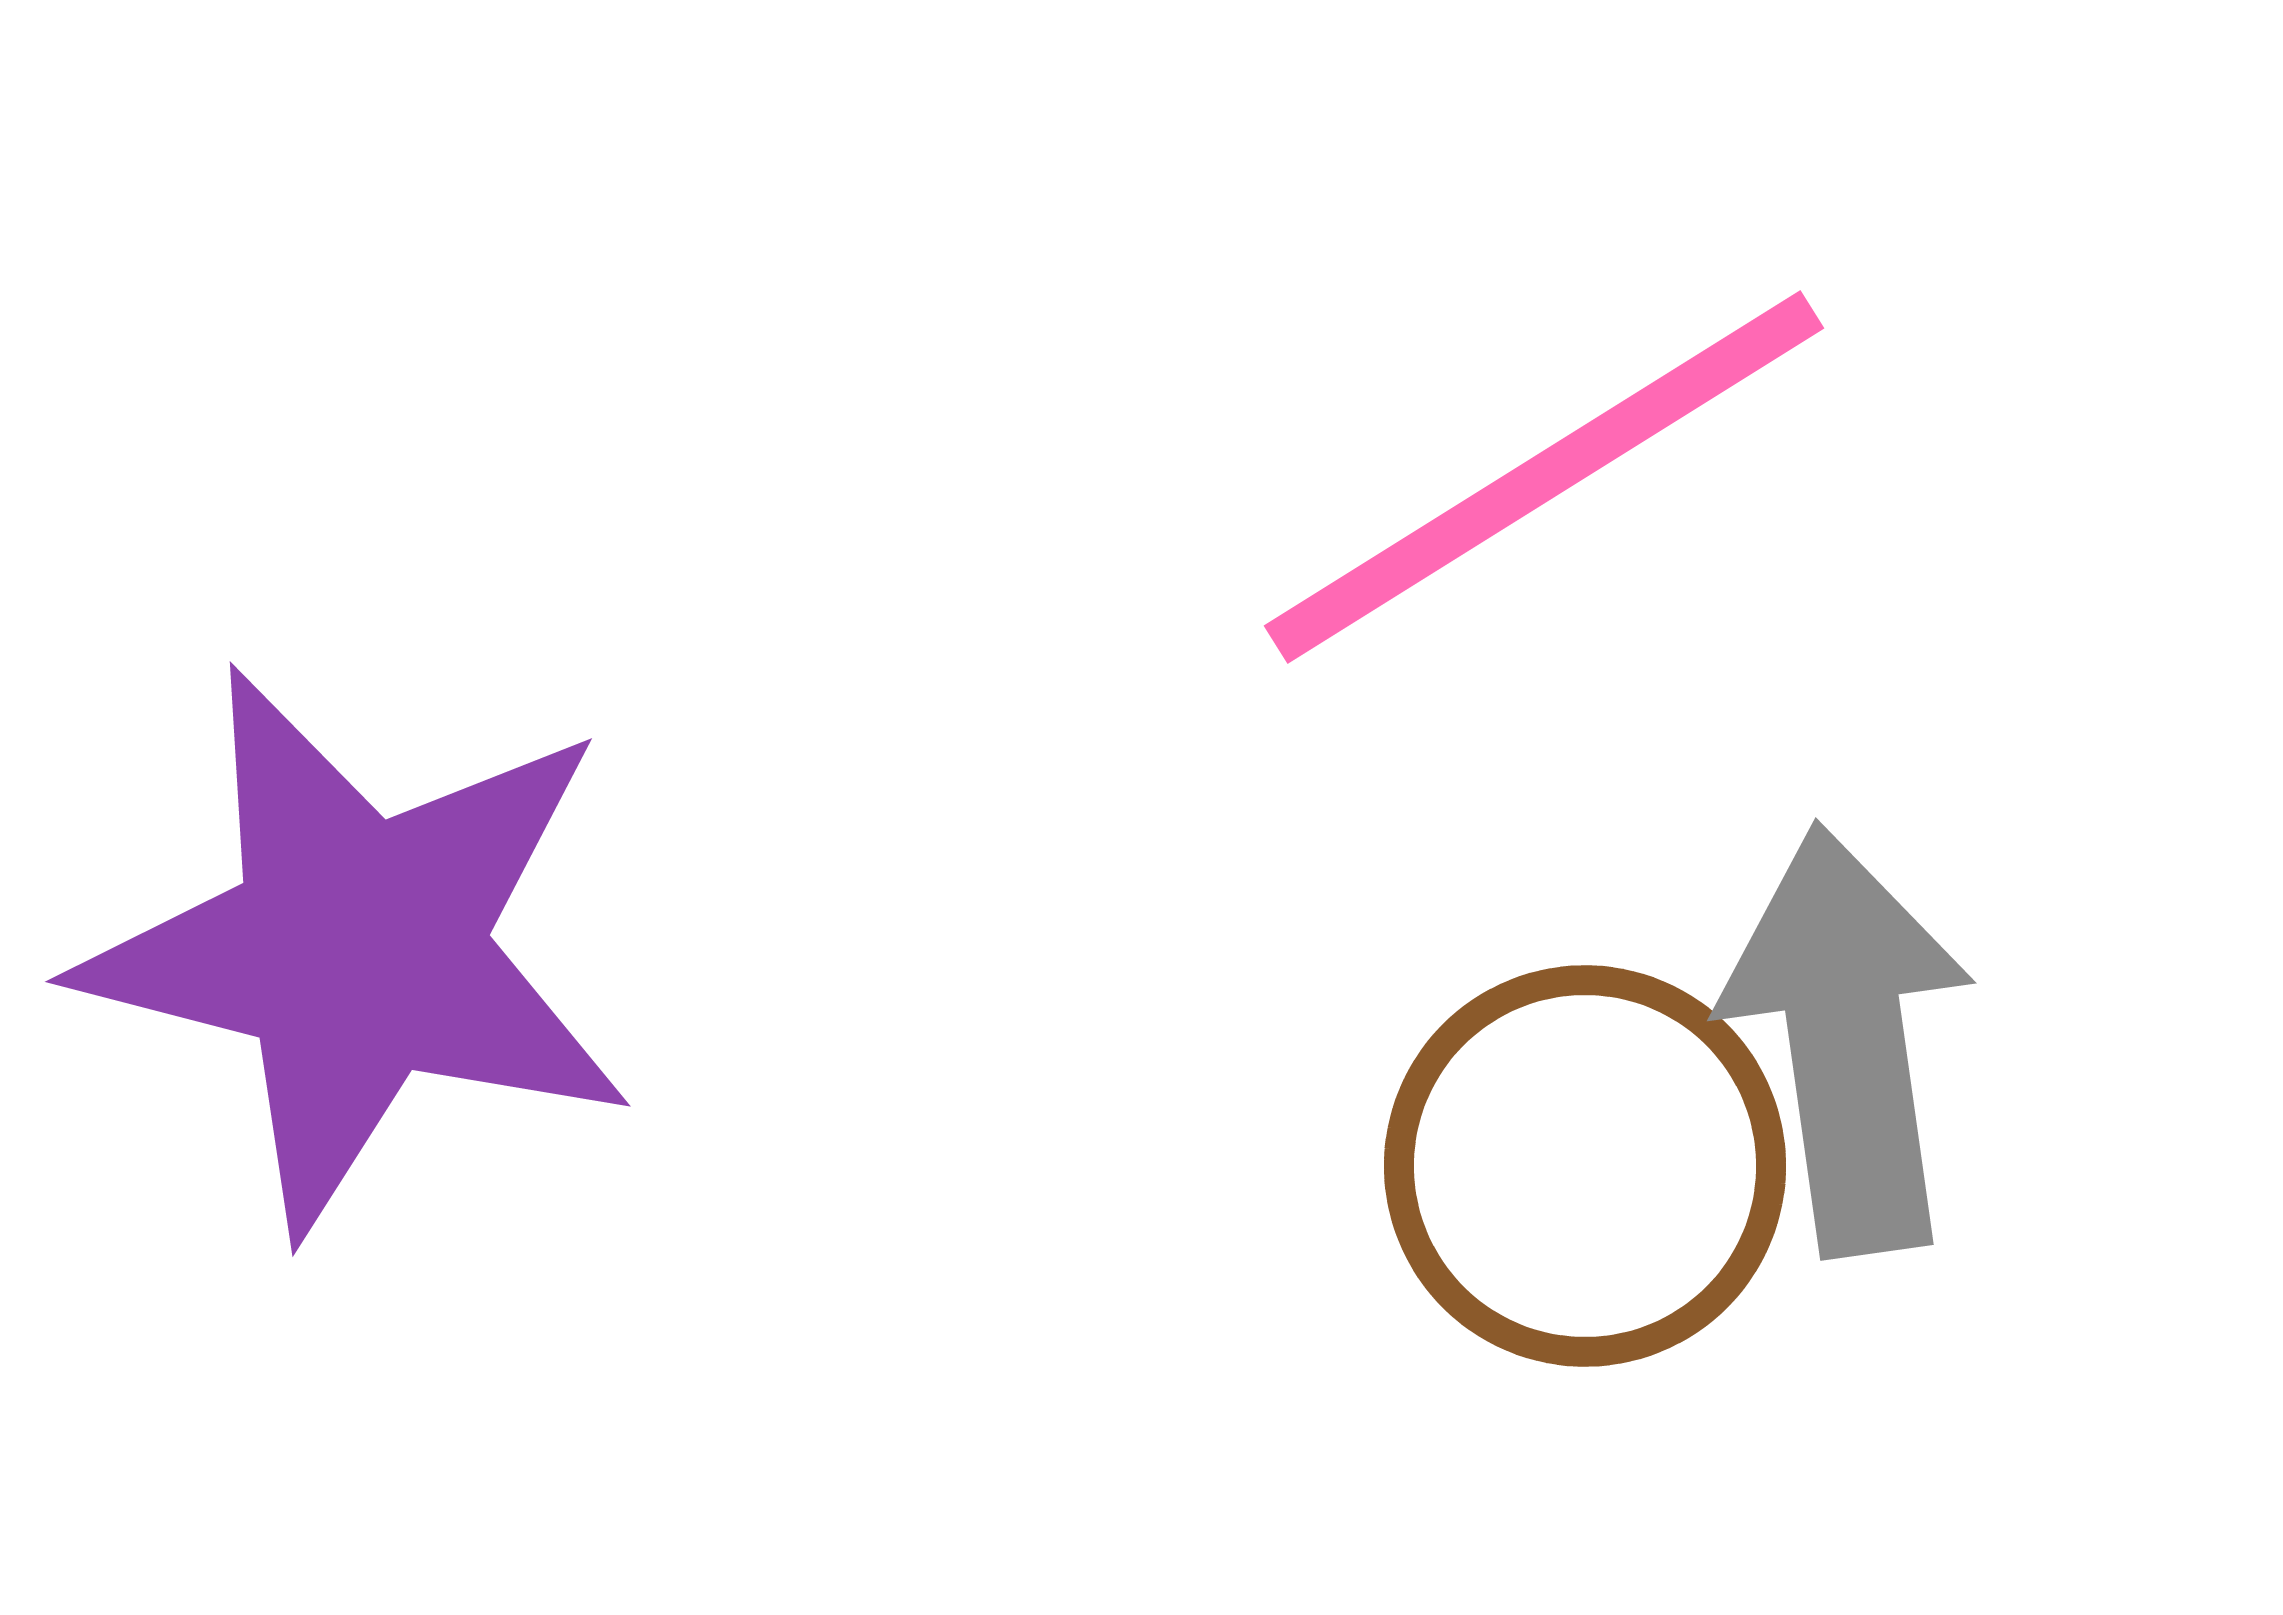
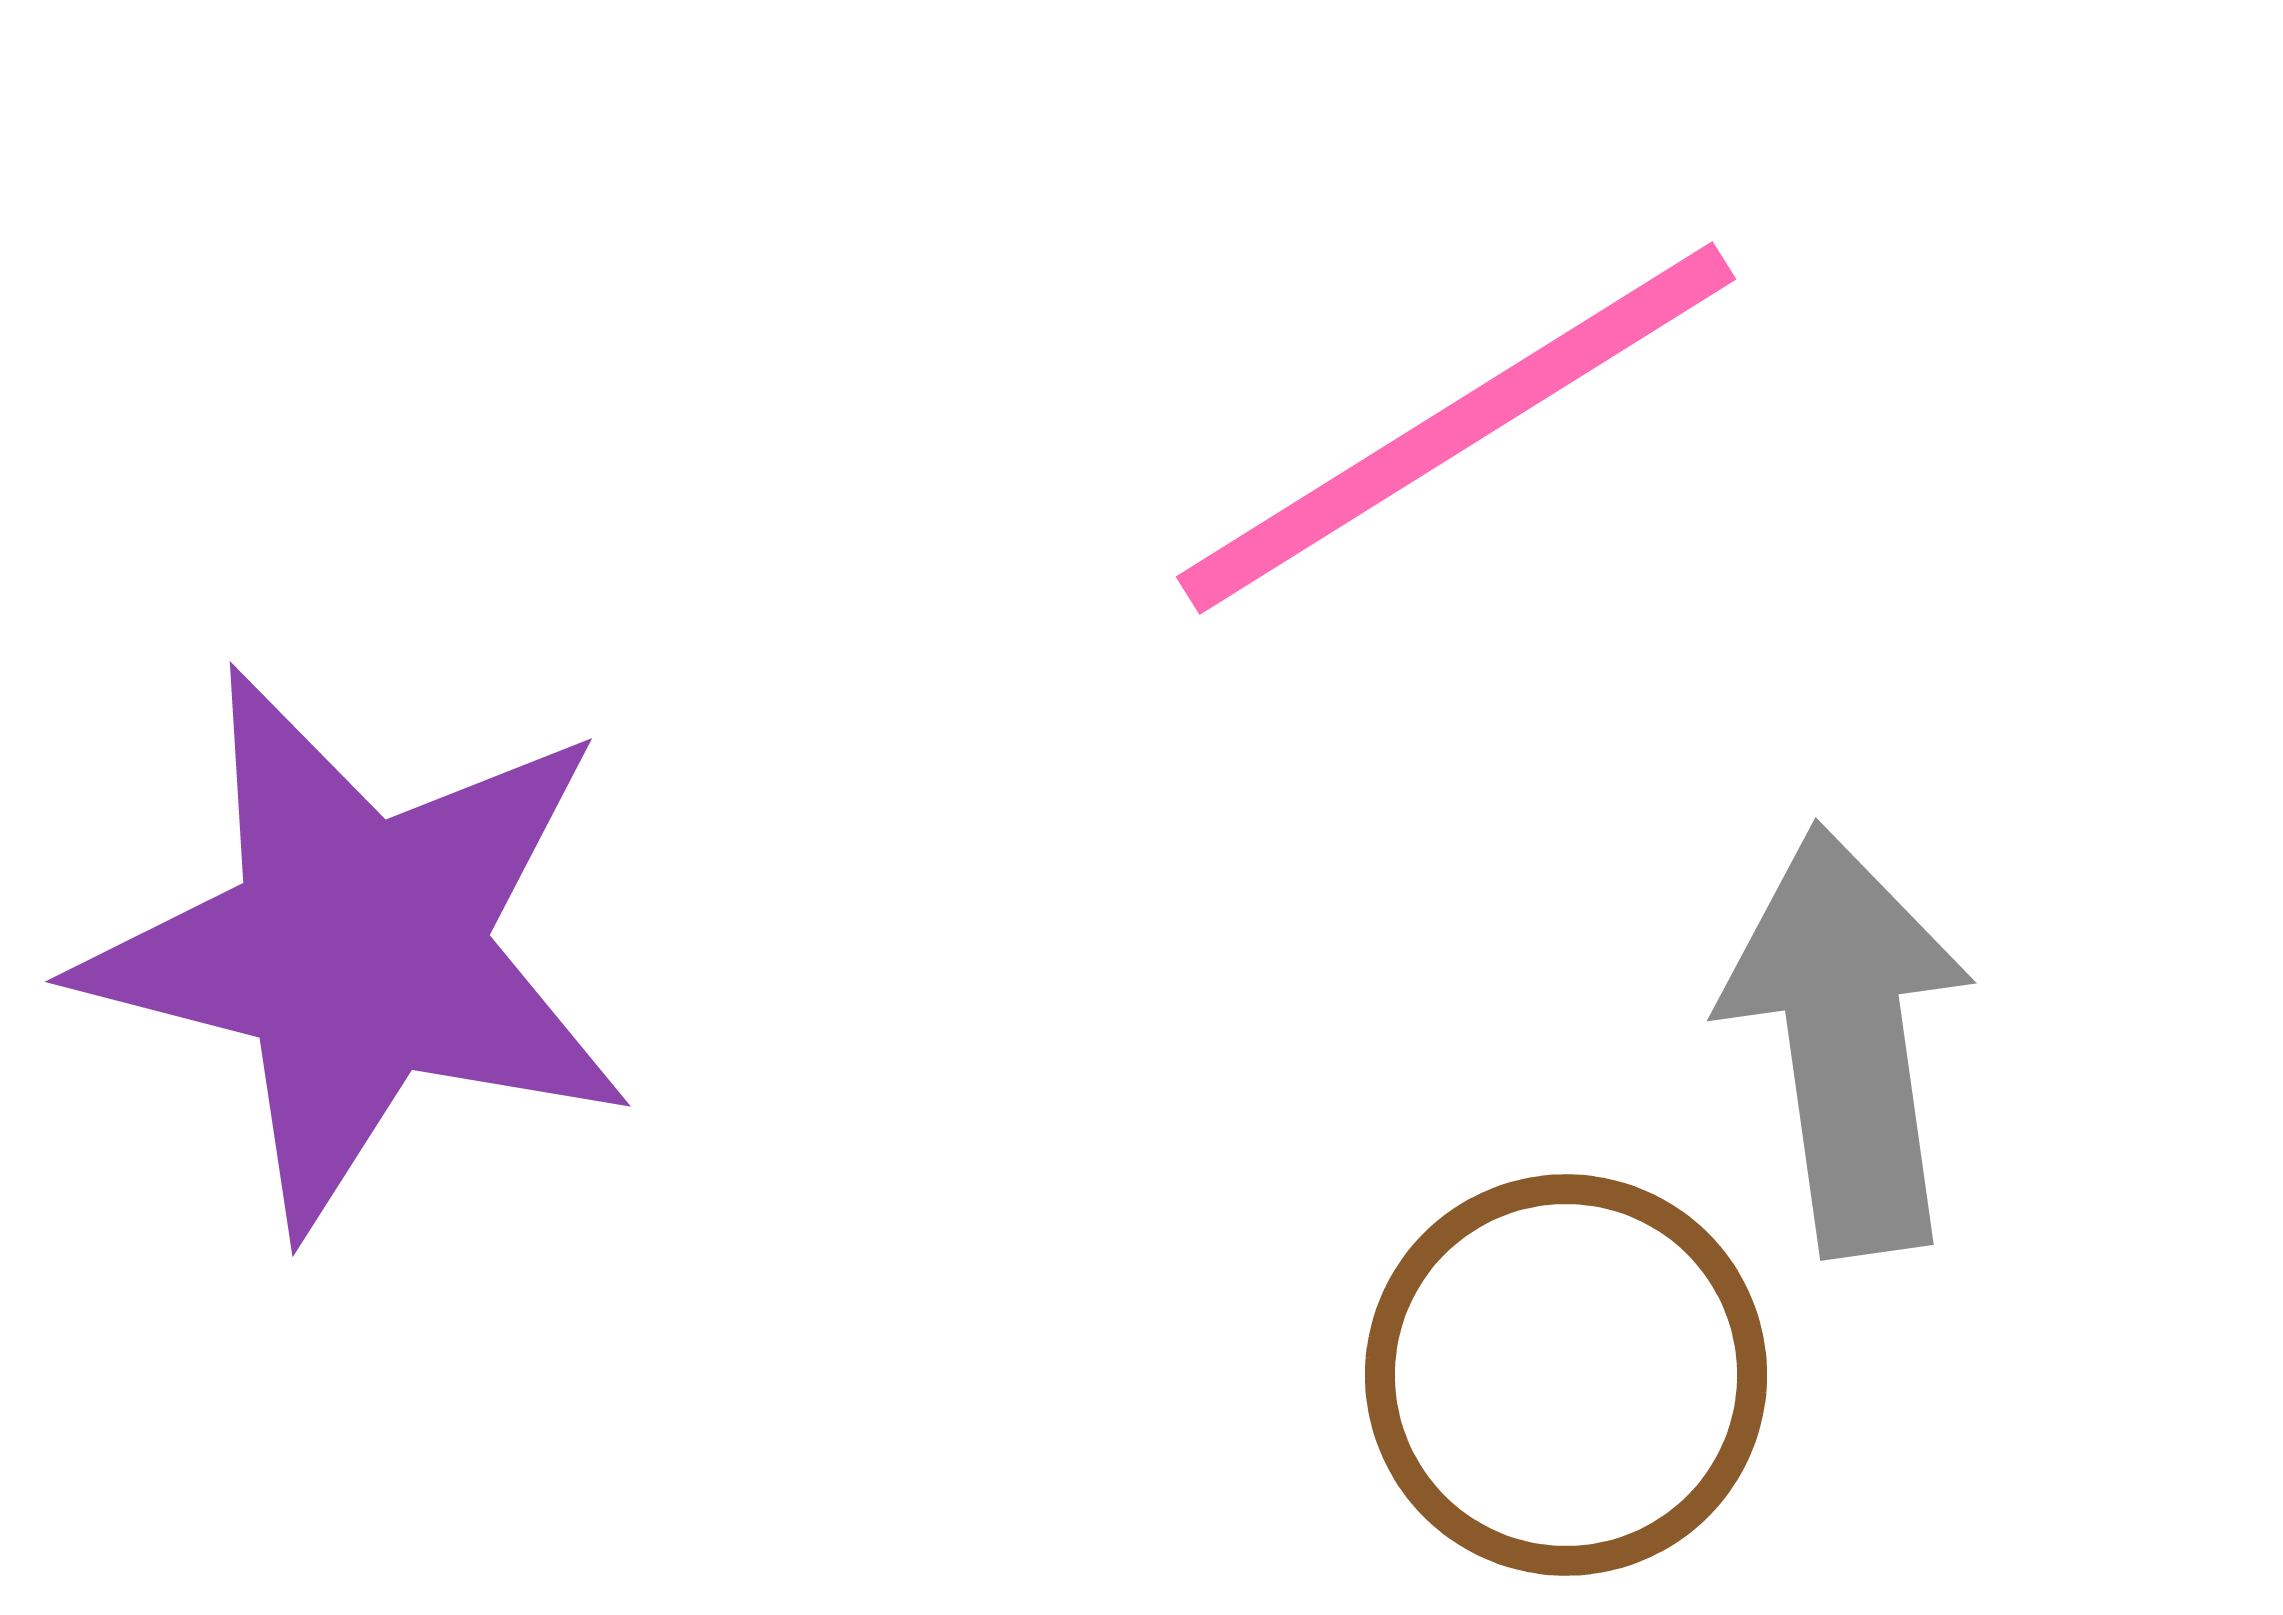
pink line: moved 88 px left, 49 px up
brown circle: moved 19 px left, 209 px down
